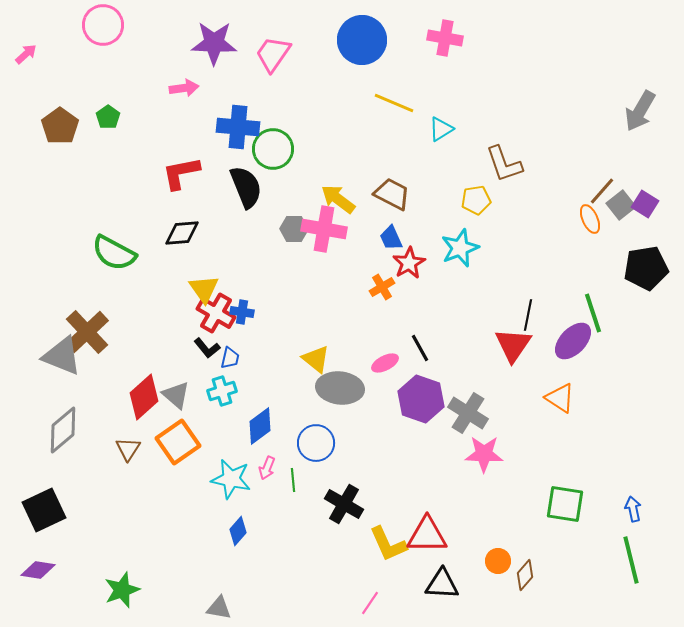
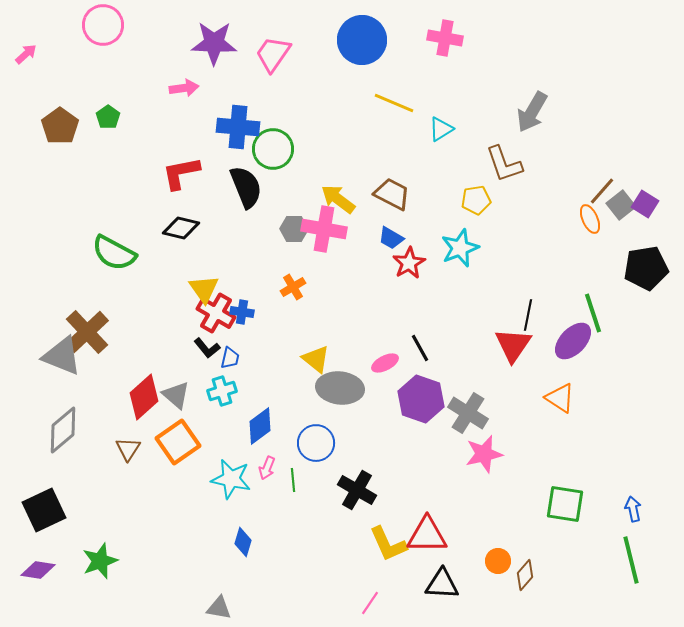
gray arrow at (640, 111): moved 108 px left, 1 px down
black diamond at (182, 233): moved 1 px left, 5 px up; rotated 18 degrees clockwise
blue trapezoid at (391, 238): rotated 36 degrees counterclockwise
orange cross at (382, 287): moved 89 px left
pink star at (484, 454): rotated 15 degrees counterclockwise
black cross at (344, 504): moved 13 px right, 14 px up
blue diamond at (238, 531): moved 5 px right, 11 px down; rotated 24 degrees counterclockwise
green star at (122, 590): moved 22 px left, 29 px up
